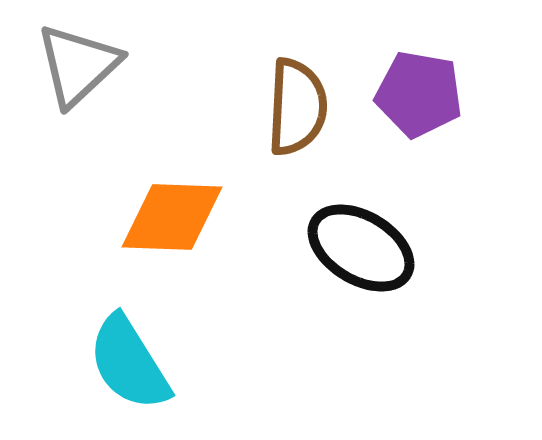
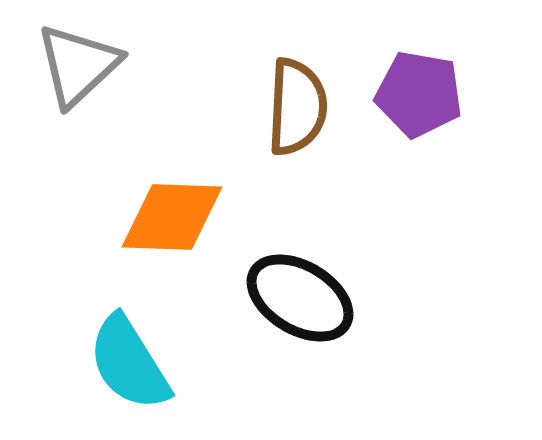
black ellipse: moved 61 px left, 50 px down
